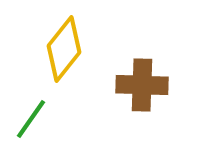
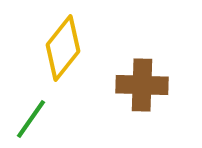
yellow diamond: moved 1 px left, 1 px up
